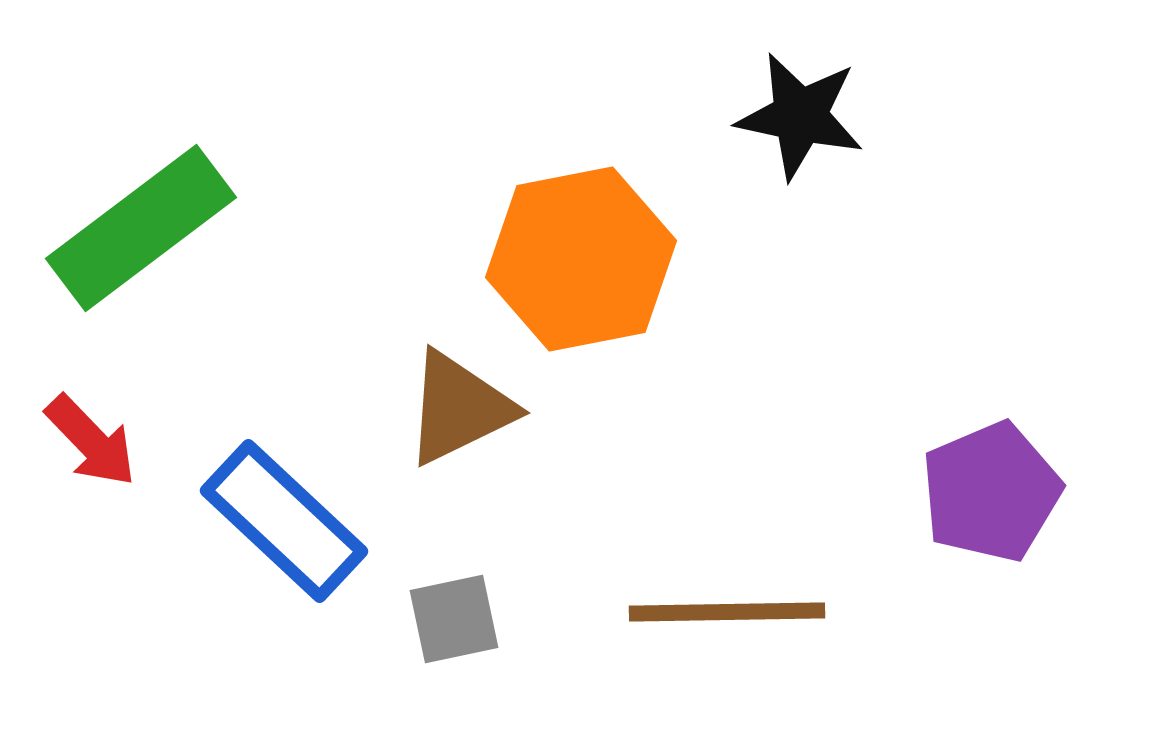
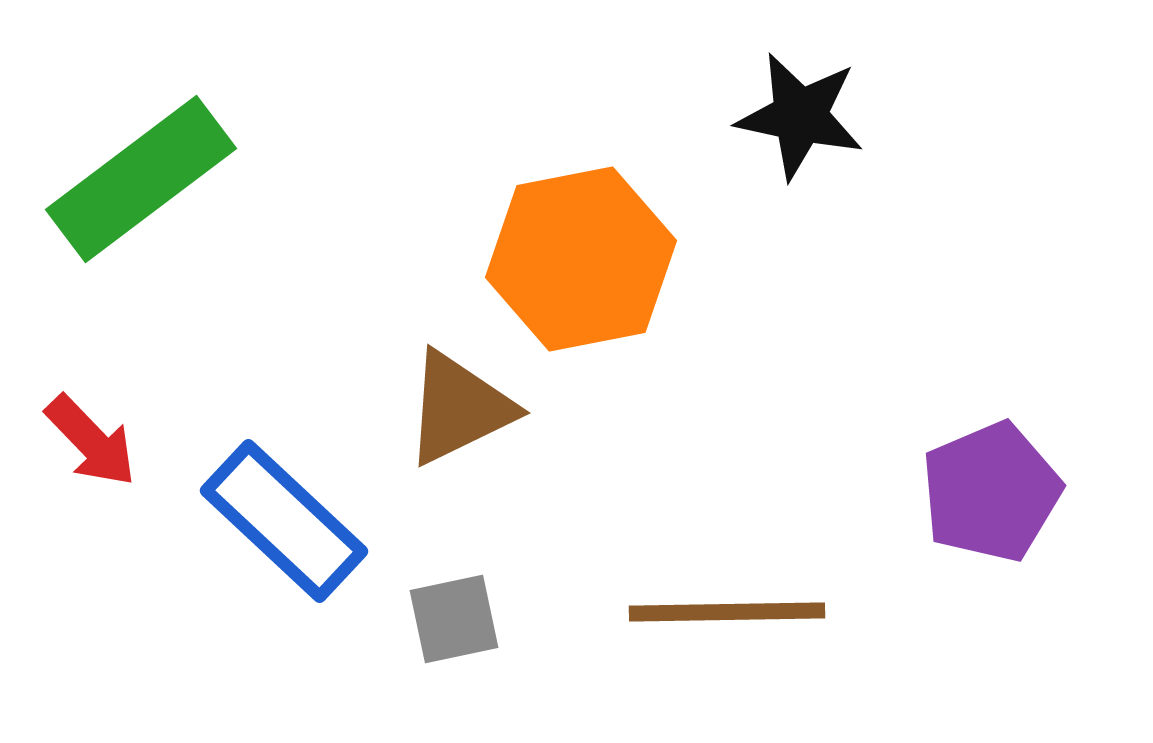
green rectangle: moved 49 px up
